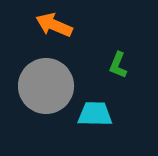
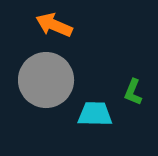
green L-shape: moved 15 px right, 27 px down
gray circle: moved 6 px up
